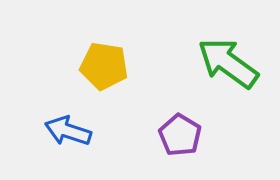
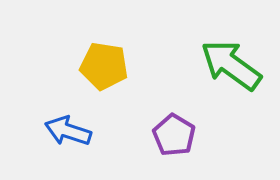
green arrow: moved 3 px right, 2 px down
purple pentagon: moved 6 px left
